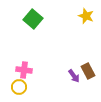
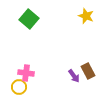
green square: moved 4 px left
pink cross: moved 2 px right, 3 px down
